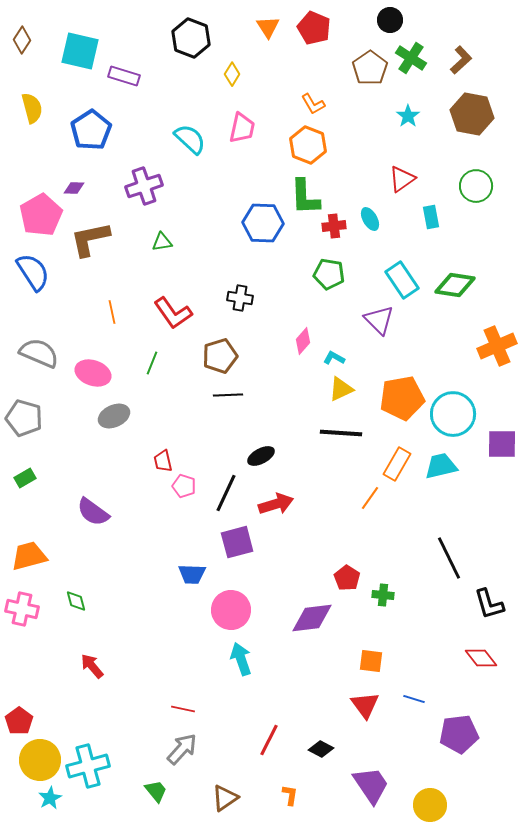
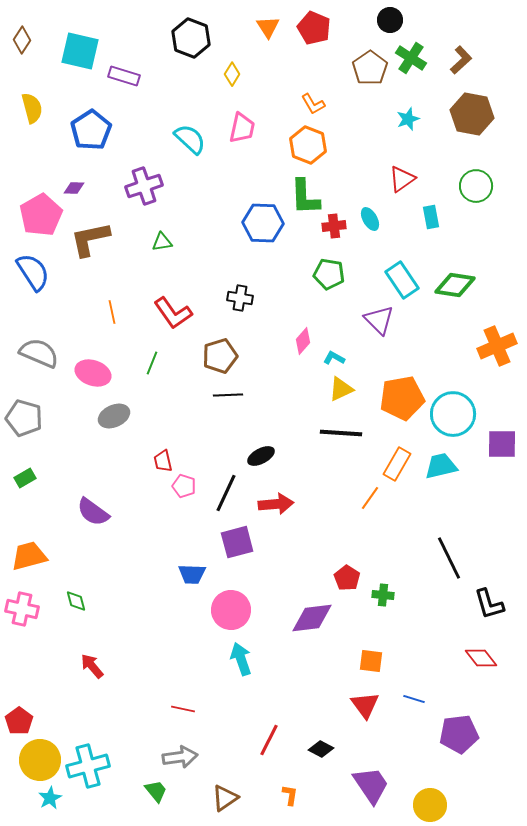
cyan star at (408, 116): moved 3 px down; rotated 15 degrees clockwise
red arrow at (276, 504): rotated 12 degrees clockwise
gray arrow at (182, 749): moved 2 px left, 8 px down; rotated 40 degrees clockwise
